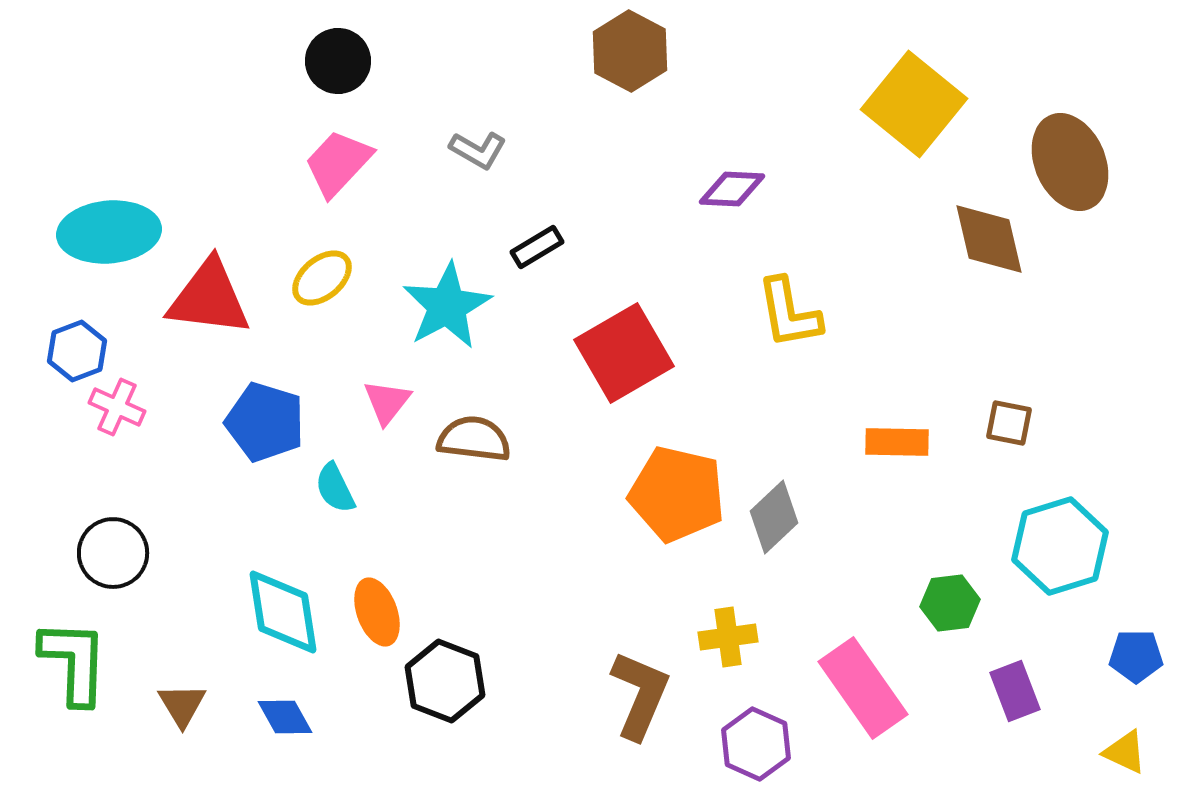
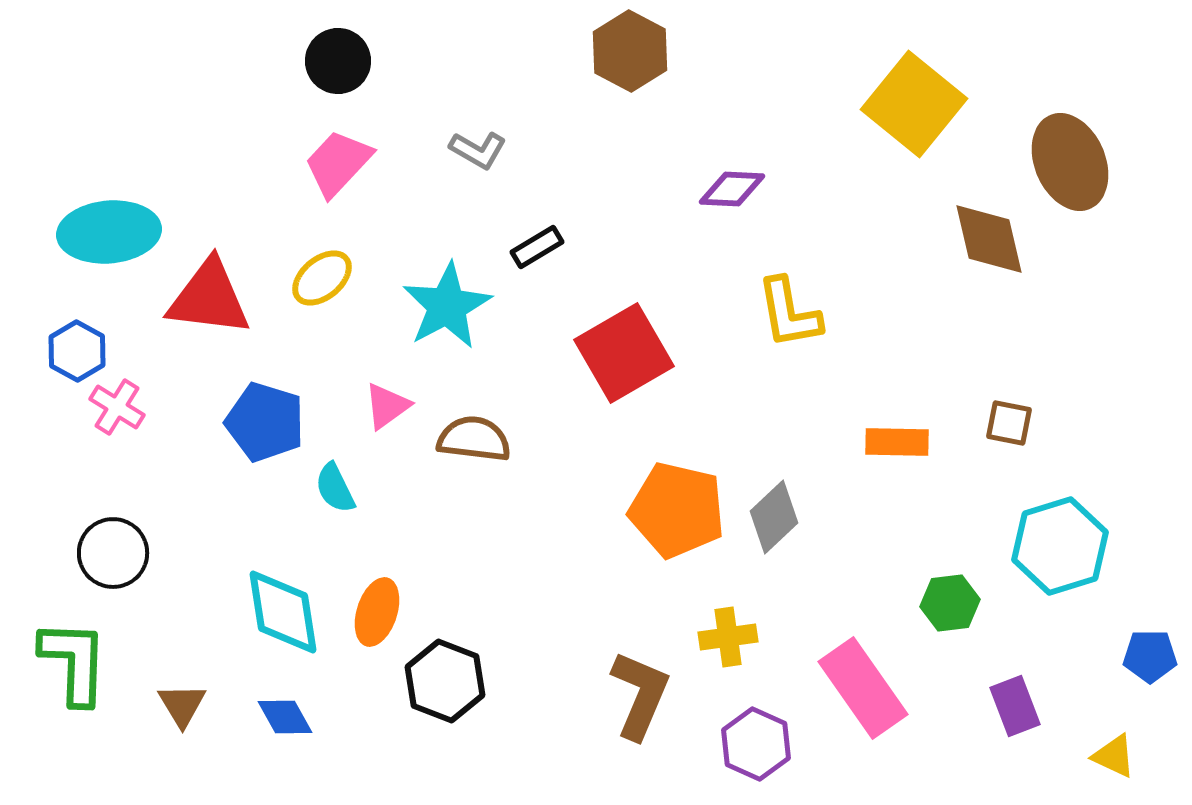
blue hexagon at (77, 351): rotated 10 degrees counterclockwise
pink triangle at (387, 402): moved 4 px down; rotated 16 degrees clockwise
pink cross at (117, 407): rotated 8 degrees clockwise
orange pentagon at (677, 494): moved 16 px down
orange ellipse at (377, 612): rotated 38 degrees clockwise
blue pentagon at (1136, 656): moved 14 px right
purple rectangle at (1015, 691): moved 15 px down
yellow triangle at (1125, 752): moved 11 px left, 4 px down
